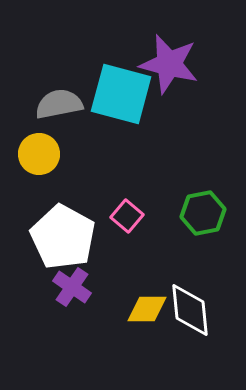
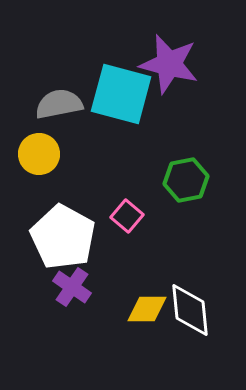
green hexagon: moved 17 px left, 33 px up
